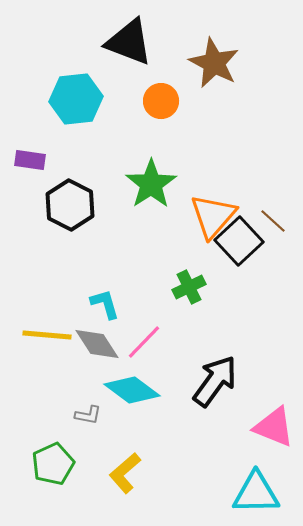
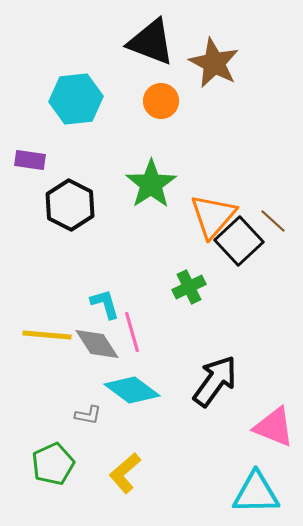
black triangle: moved 22 px right
pink line: moved 12 px left, 10 px up; rotated 60 degrees counterclockwise
